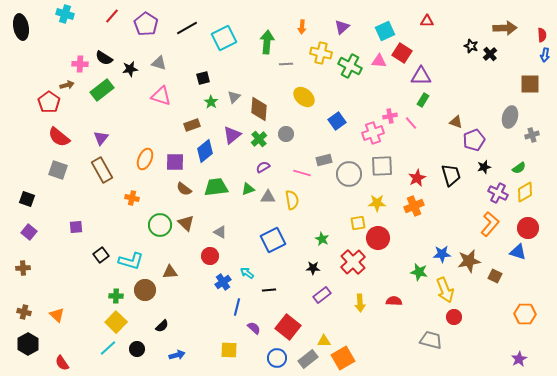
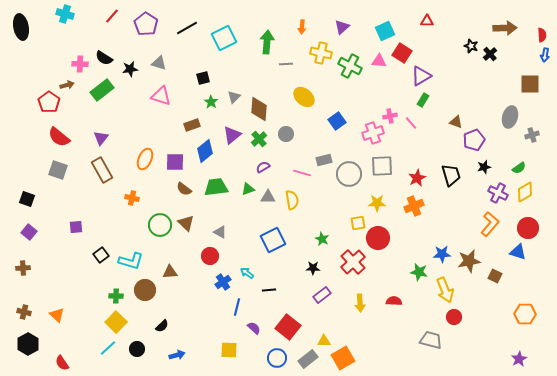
purple triangle at (421, 76): rotated 30 degrees counterclockwise
